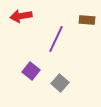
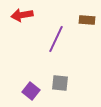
red arrow: moved 1 px right, 1 px up
purple square: moved 20 px down
gray square: rotated 36 degrees counterclockwise
